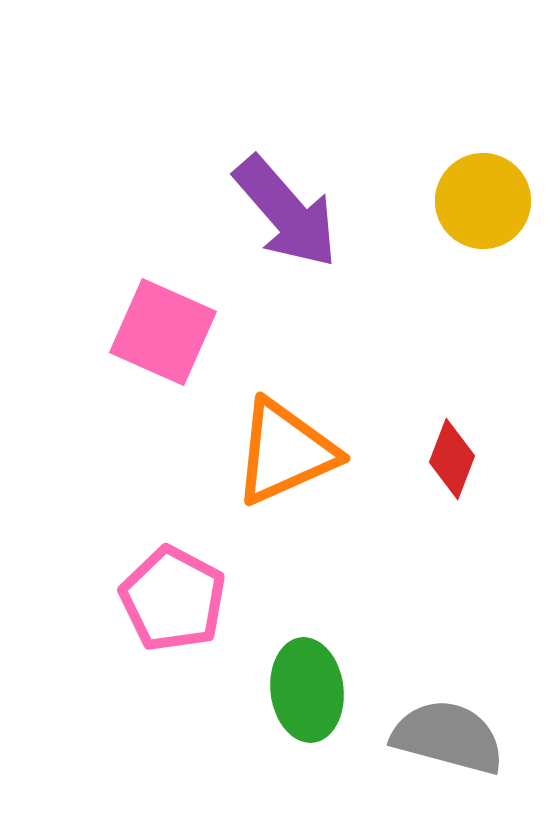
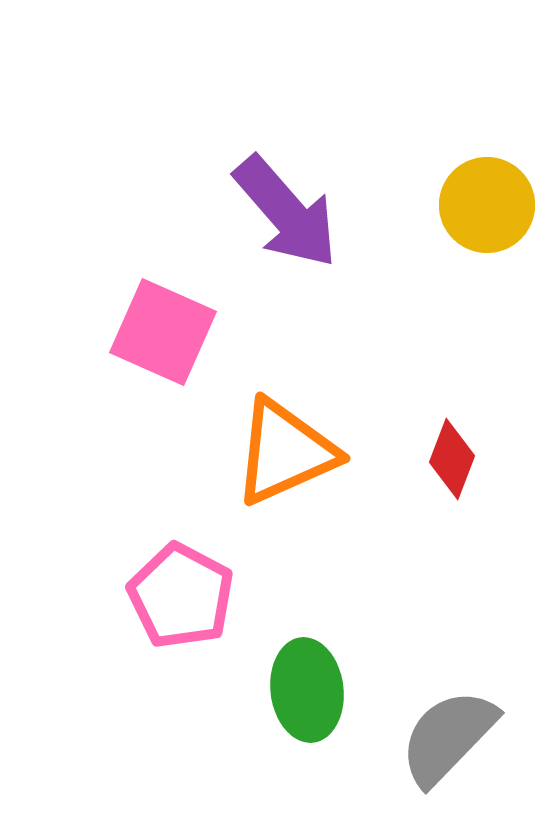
yellow circle: moved 4 px right, 4 px down
pink pentagon: moved 8 px right, 3 px up
gray semicircle: rotated 61 degrees counterclockwise
